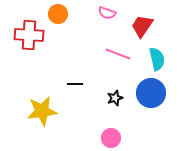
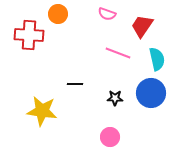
pink semicircle: moved 1 px down
pink line: moved 1 px up
black star: rotated 21 degrees clockwise
yellow star: rotated 16 degrees clockwise
pink circle: moved 1 px left, 1 px up
